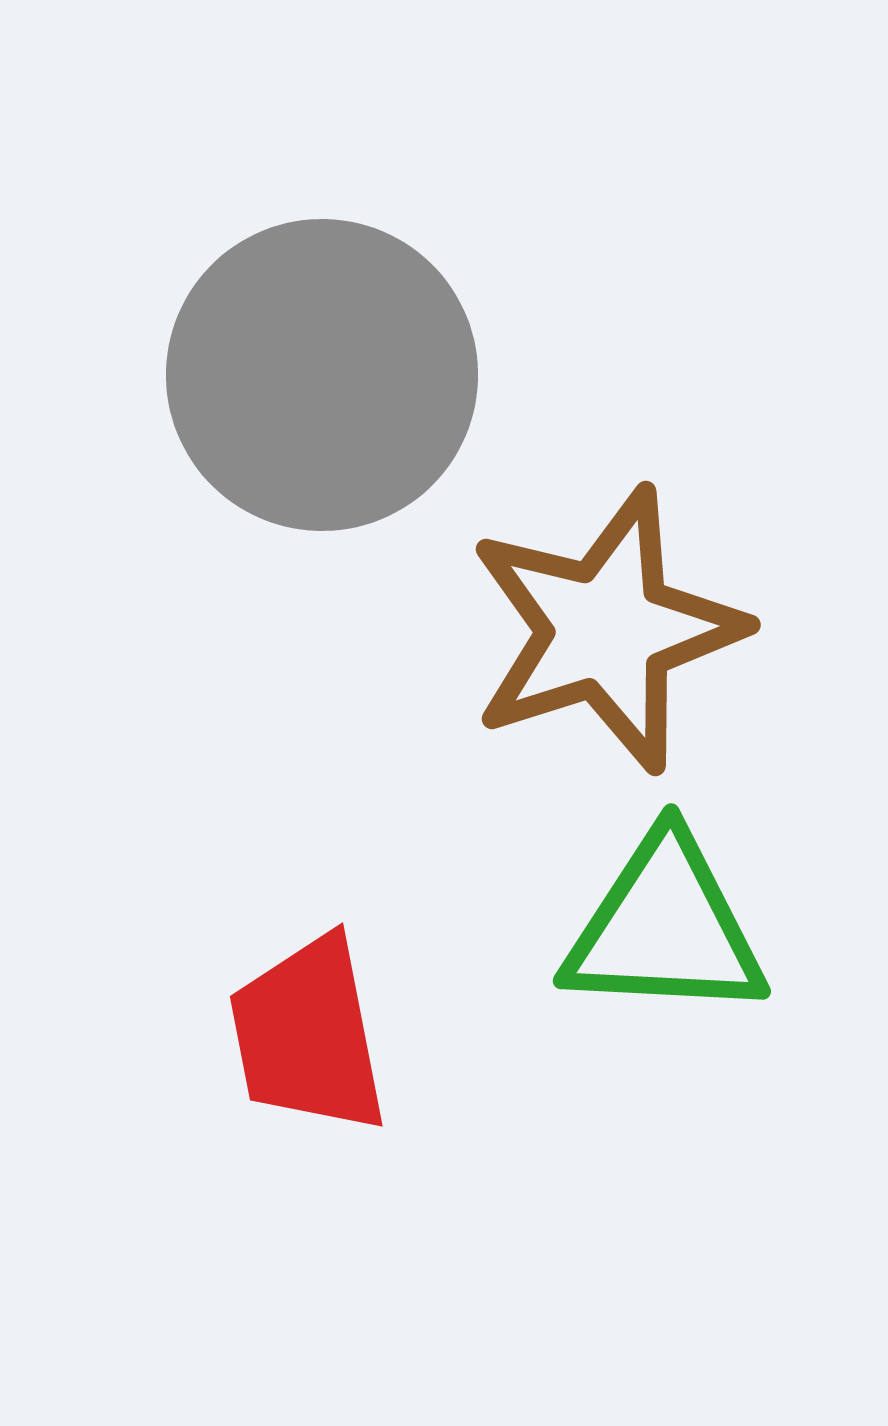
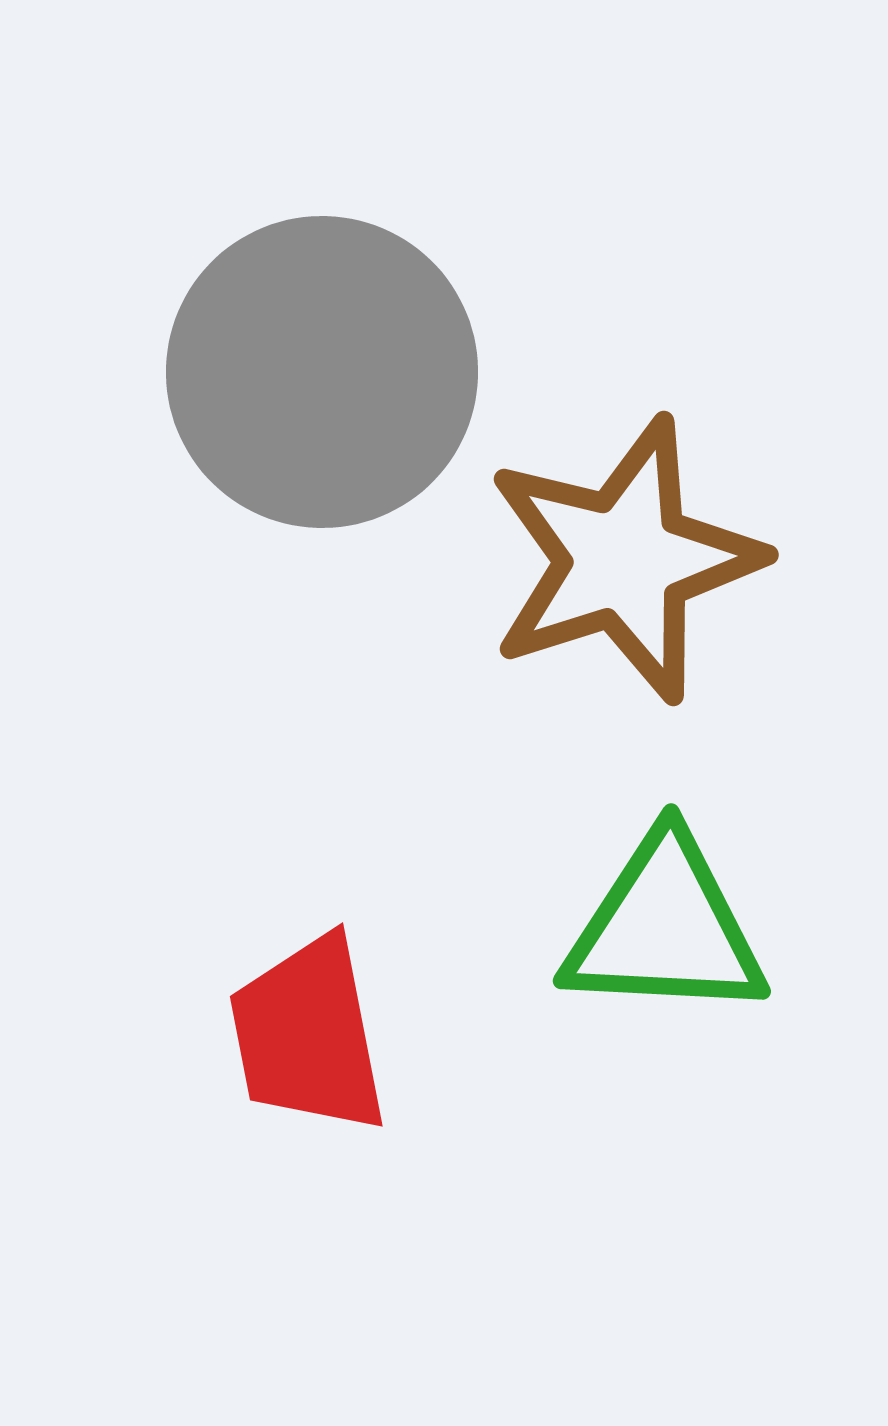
gray circle: moved 3 px up
brown star: moved 18 px right, 70 px up
